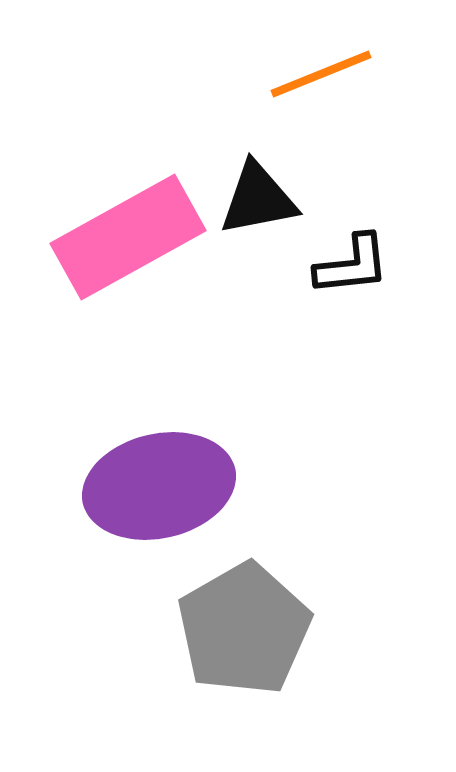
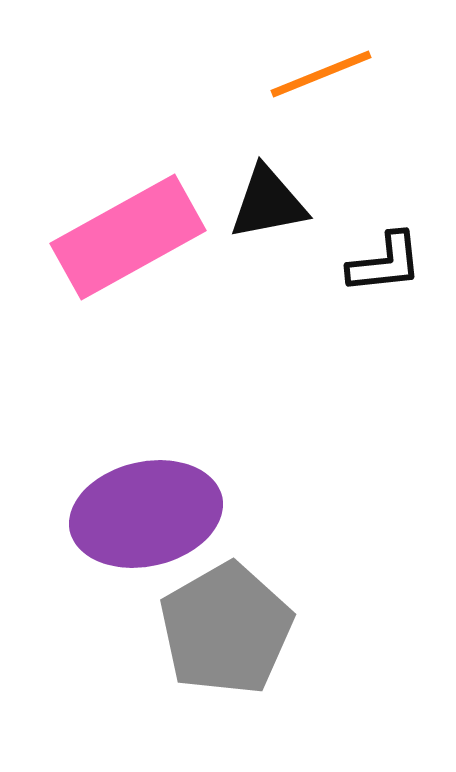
black triangle: moved 10 px right, 4 px down
black L-shape: moved 33 px right, 2 px up
purple ellipse: moved 13 px left, 28 px down
gray pentagon: moved 18 px left
